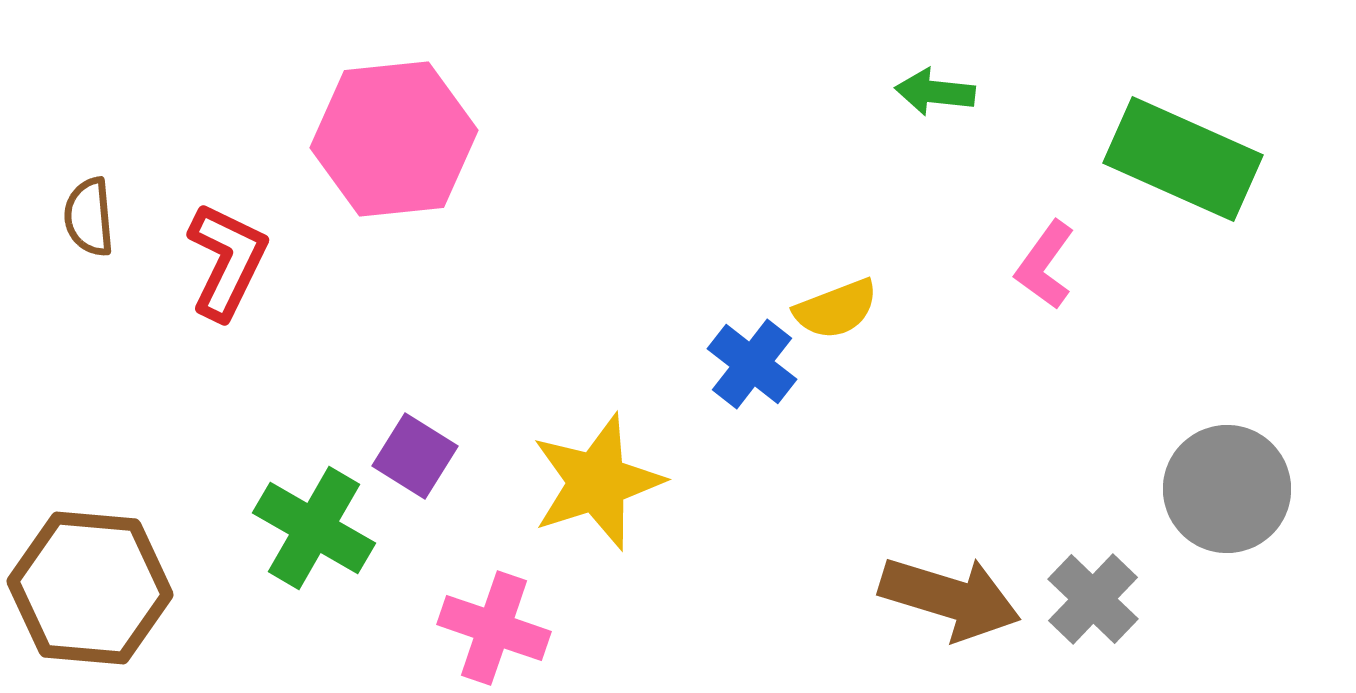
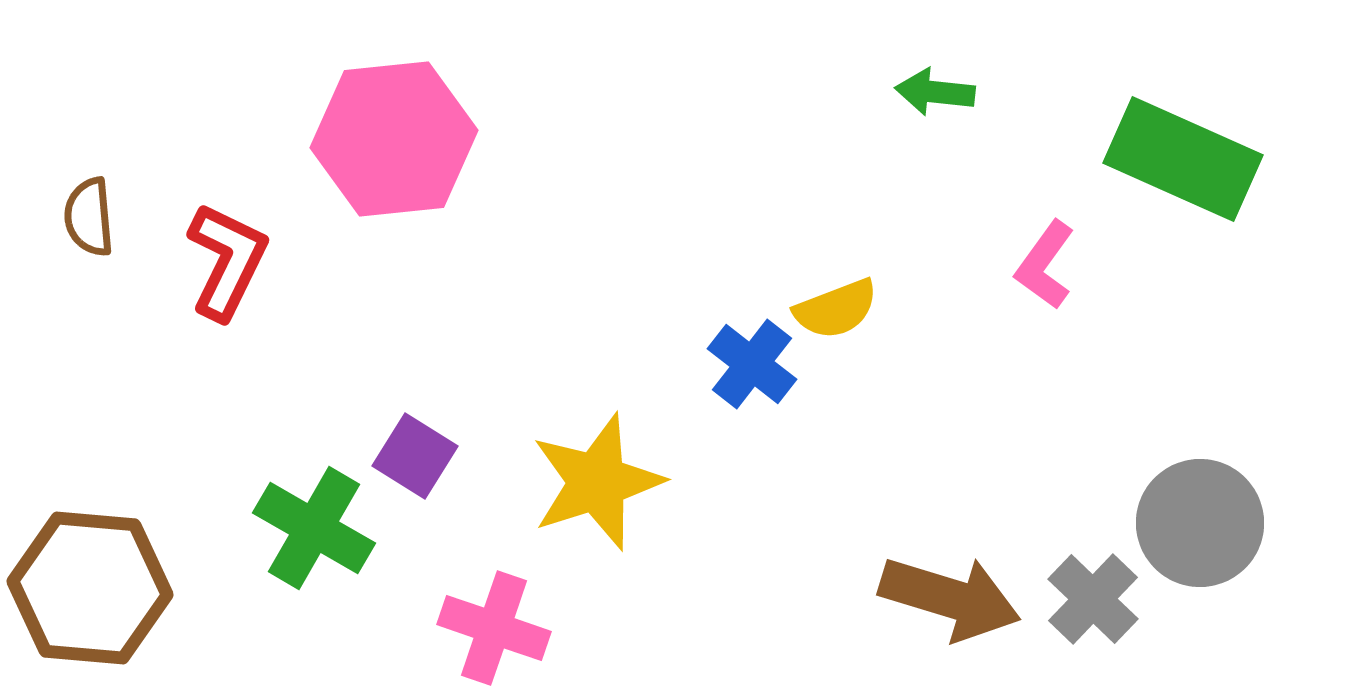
gray circle: moved 27 px left, 34 px down
